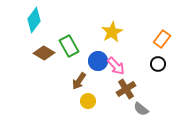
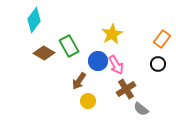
yellow star: moved 2 px down
pink arrow: moved 1 px up; rotated 12 degrees clockwise
